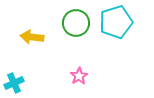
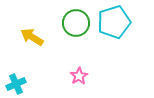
cyan pentagon: moved 2 px left
yellow arrow: rotated 25 degrees clockwise
cyan cross: moved 2 px right, 1 px down
